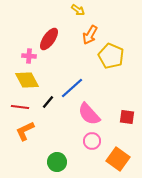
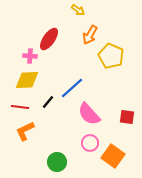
pink cross: moved 1 px right
yellow diamond: rotated 65 degrees counterclockwise
pink circle: moved 2 px left, 2 px down
orange square: moved 5 px left, 3 px up
